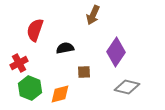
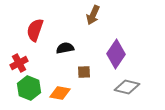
purple diamond: moved 2 px down
green hexagon: moved 1 px left
orange diamond: moved 1 px up; rotated 25 degrees clockwise
